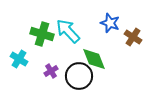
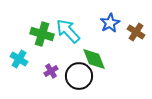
blue star: rotated 24 degrees clockwise
brown cross: moved 3 px right, 5 px up
